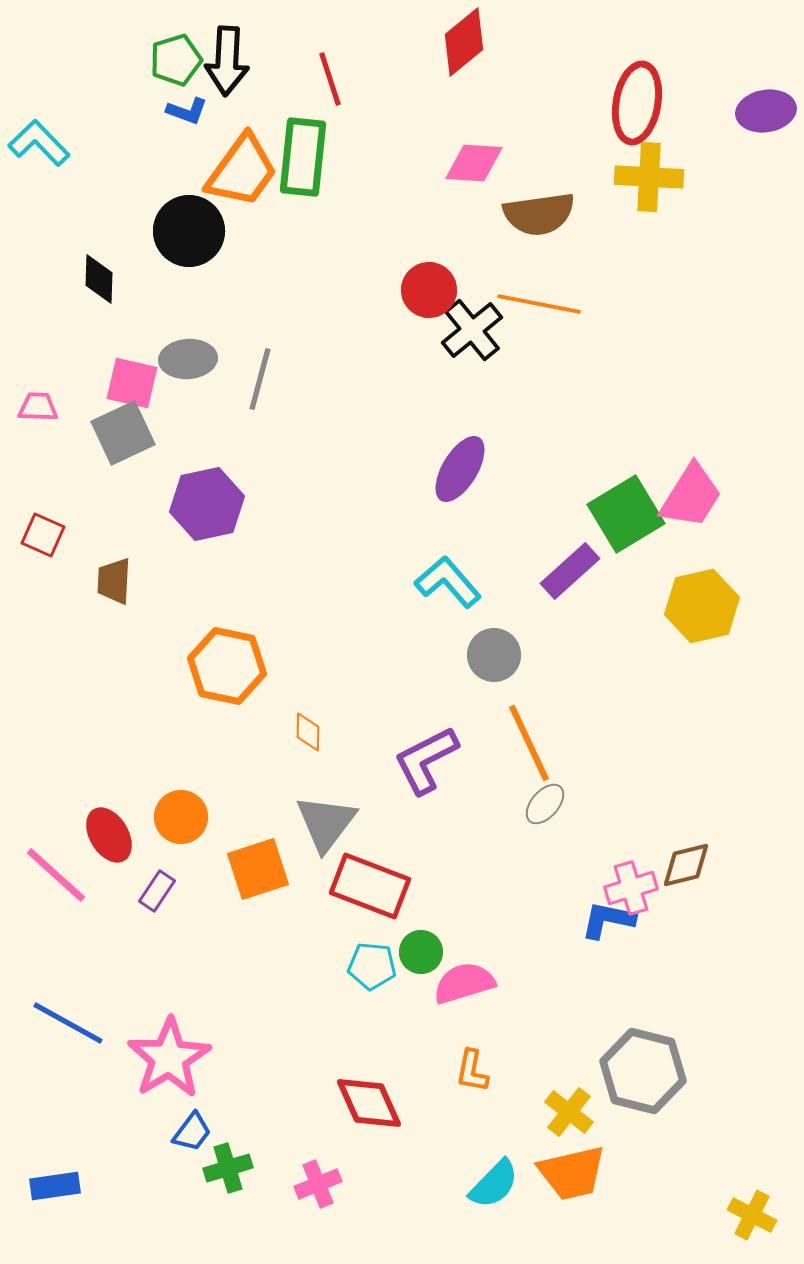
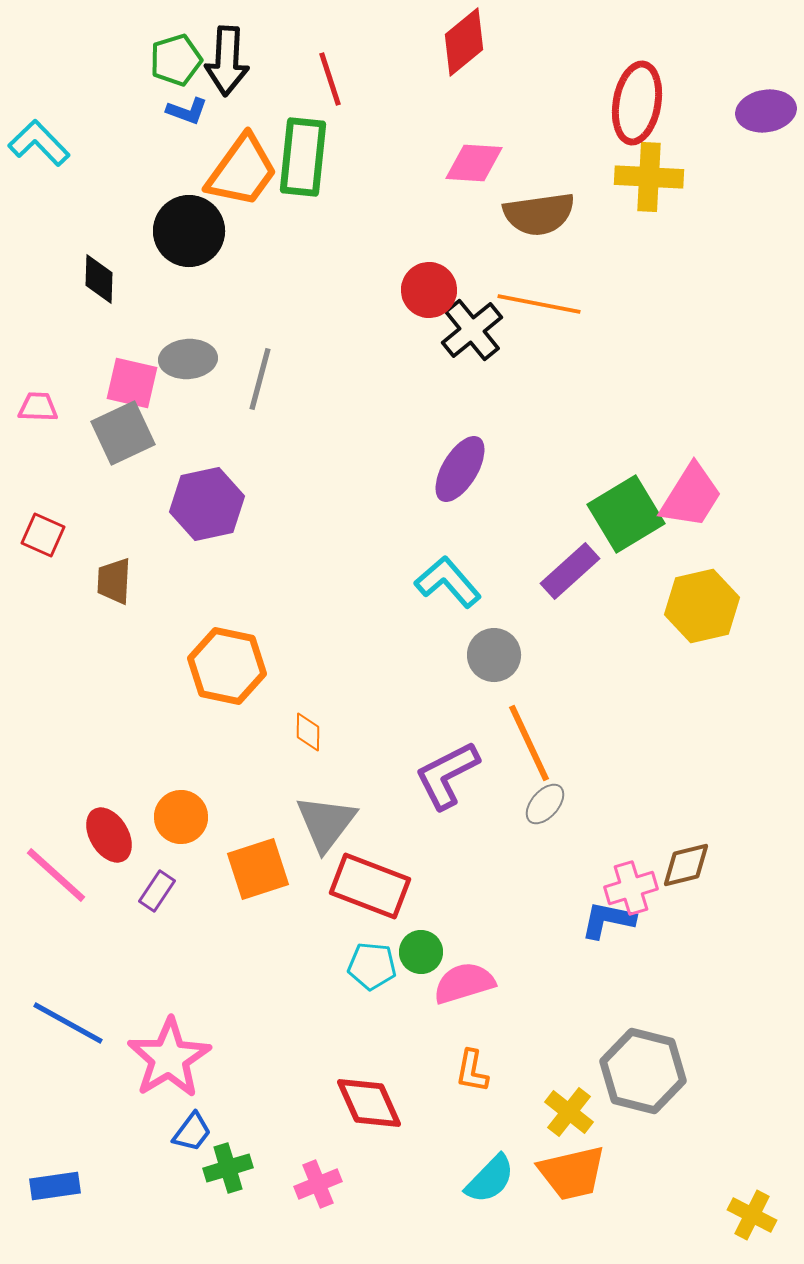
purple L-shape at (426, 760): moved 21 px right, 15 px down
cyan semicircle at (494, 1184): moved 4 px left, 5 px up
